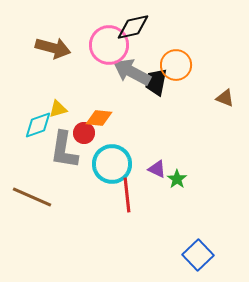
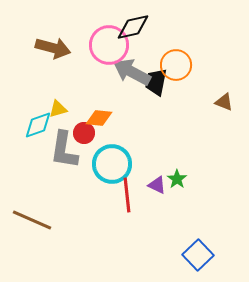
brown triangle: moved 1 px left, 4 px down
purple triangle: moved 16 px down
brown line: moved 23 px down
